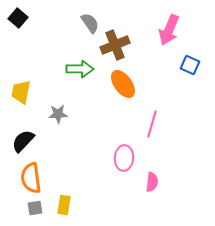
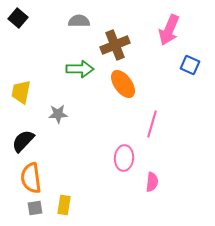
gray semicircle: moved 11 px left, 2 px up; rotated 55 degrees counterclockwise
